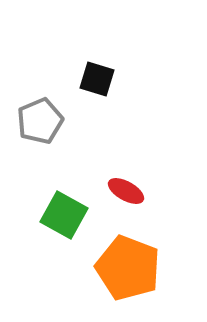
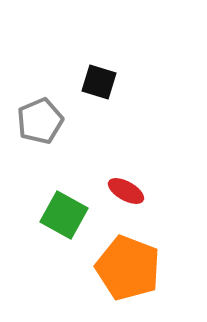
black square: moved 2 px right, 3 px down
